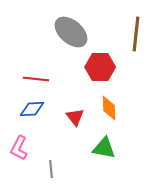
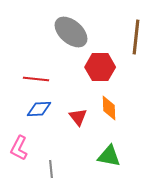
brown line: moved 3 px down
blue diamond: moved 7 px right
red triangle: moved 3 px right
green triangle: moved 5 px right, 8 px down
